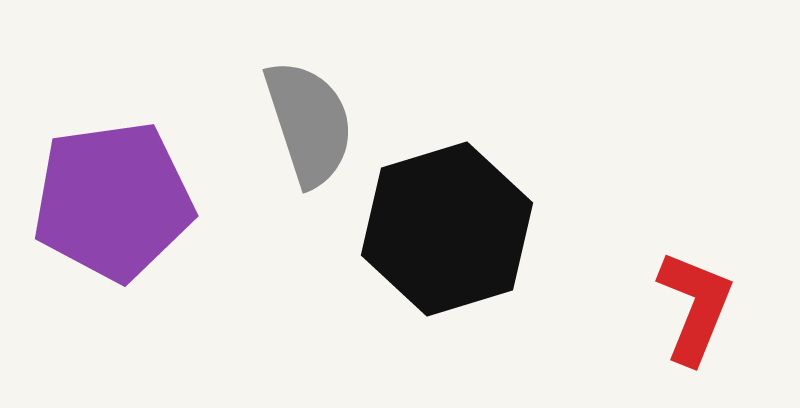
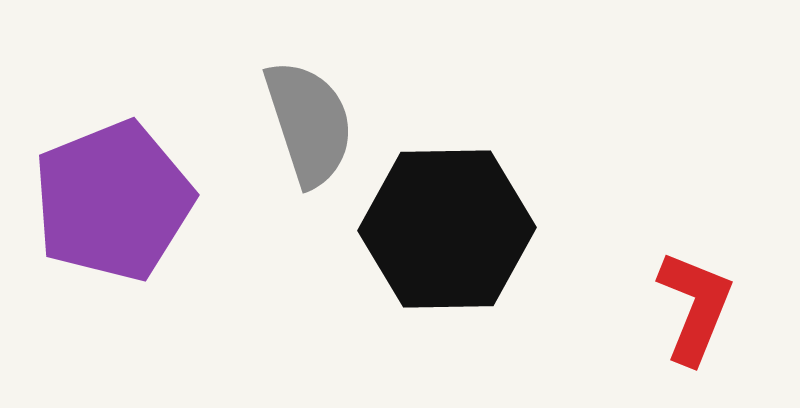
purple pentagon: rotated 14 degrees counterclockwise
black hexagon: rotated 16 degrees clockwise
